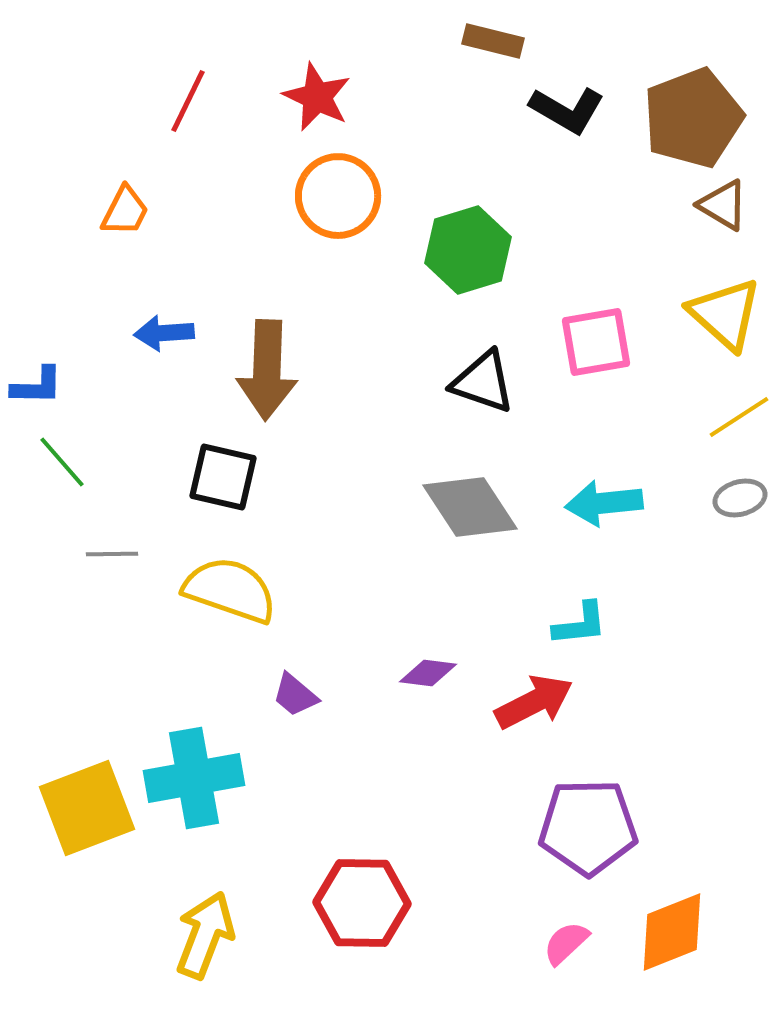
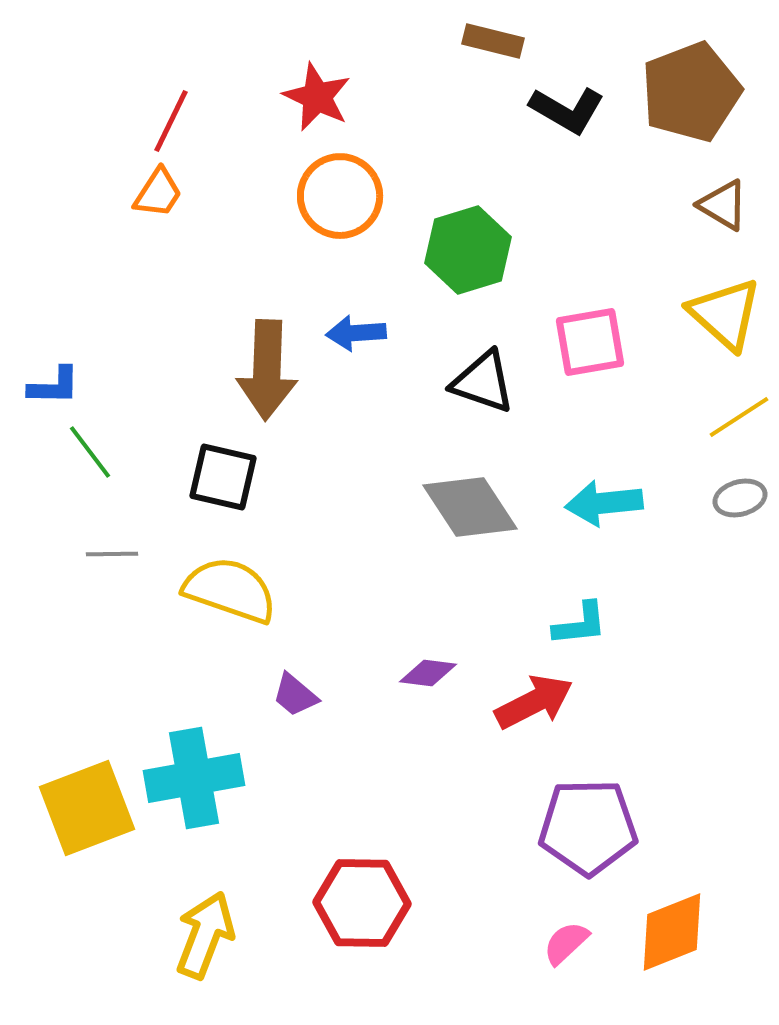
red line: moved 17 px left, 20 px down
brown pentagon: moved 2 px left, 26 px up
orange circle: moved 2 px right
orange trapezoid: moved 33 px right, 18 px up; rotated 6 degrees clockwise
blue arrow: moved 192 px right
pink square: moved 6 px left
blue L-shape: moved 17 px right
green line: moved 28 px right, 10 px up; rotated 4 degrees clockwise
